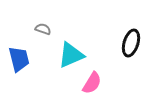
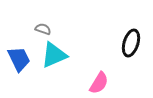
cyan triangle: moved 17 px left
blue trapezoid: rotated 12 degrees counterclockwise
pink semicircle: moved 7 px right
